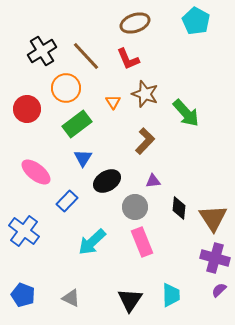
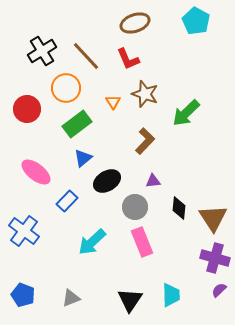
green arrow: rotated 88 degrees clockwise
blue triangle: rotated 18 degrees clockwise
gray triangle: rotated 48 degrees counterclockwise
